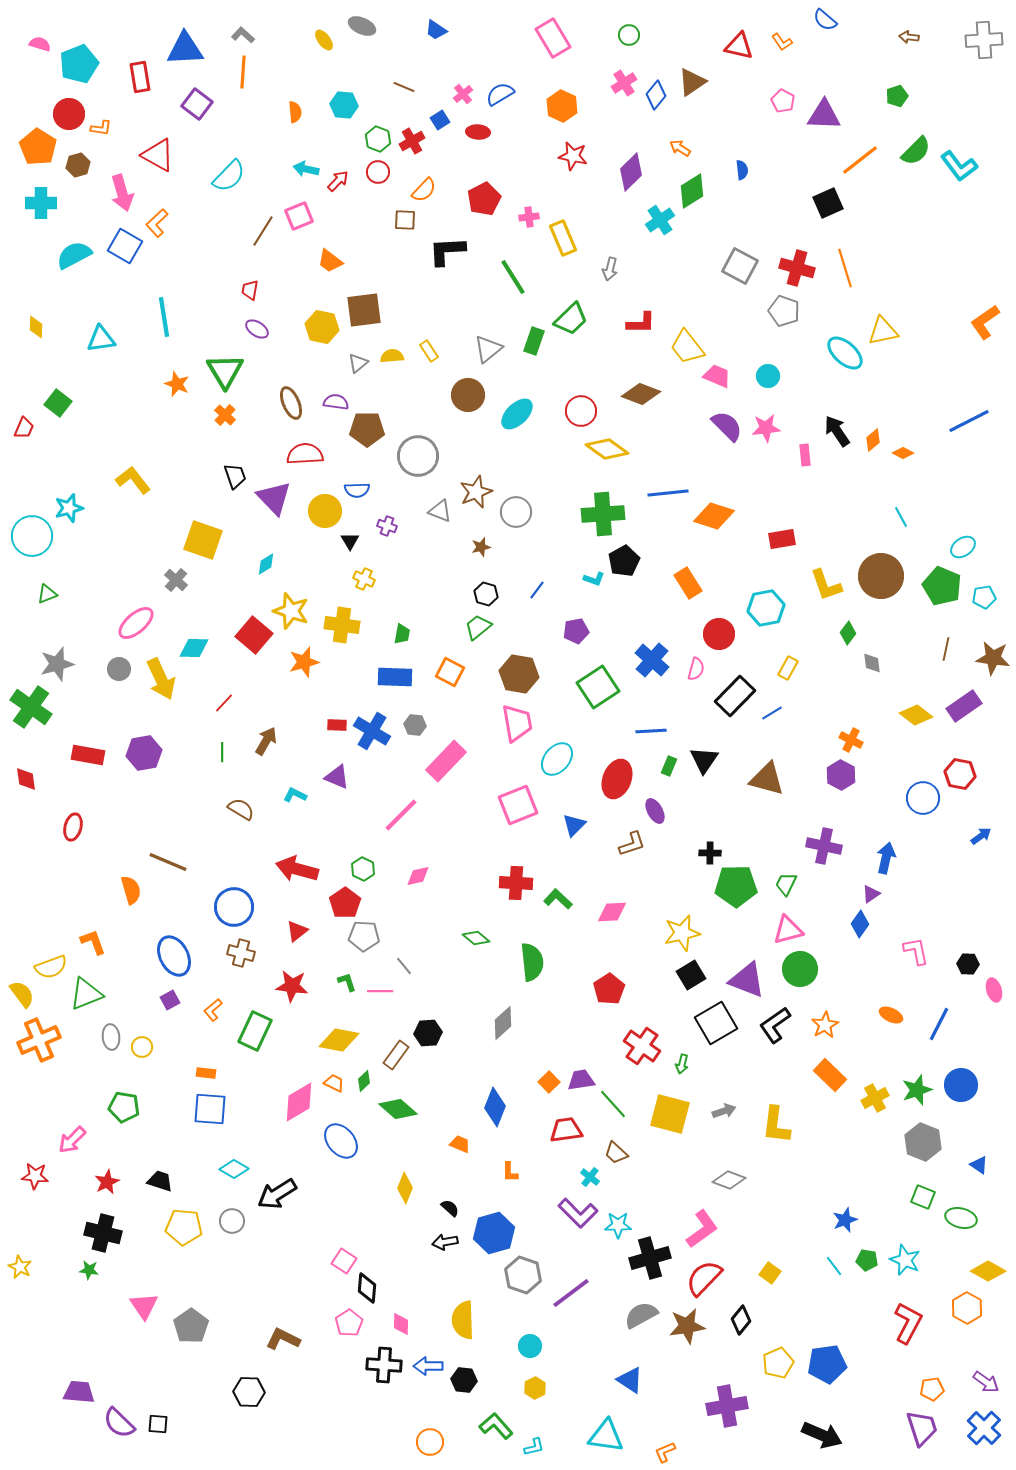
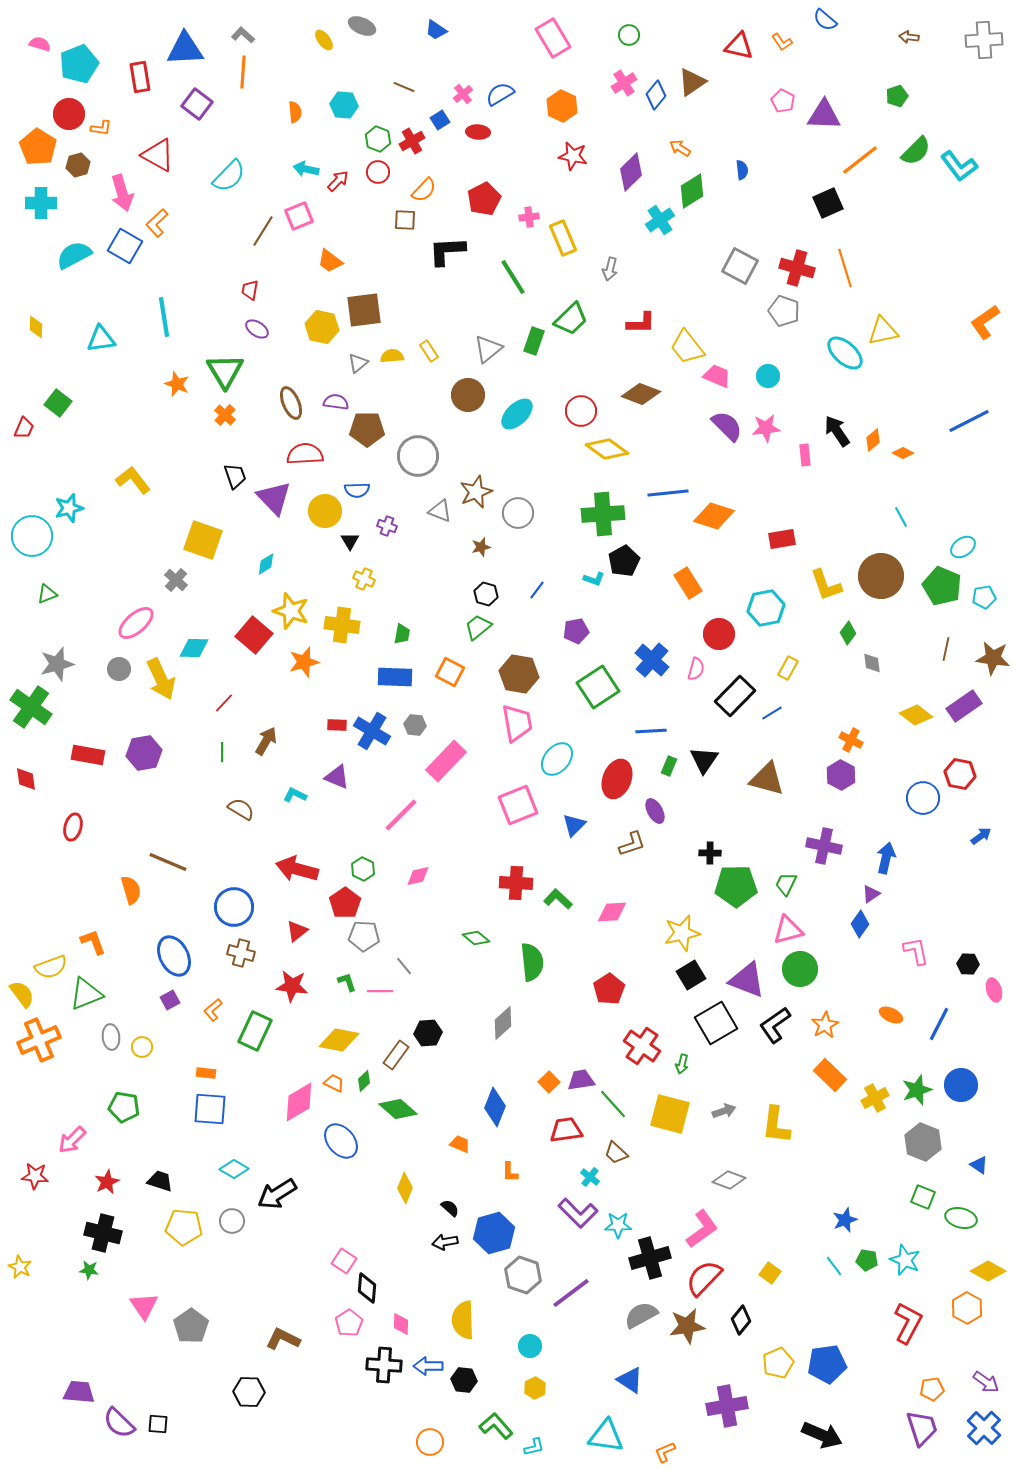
gray circle at (516, 512): moved 2 px right, 1 px down
